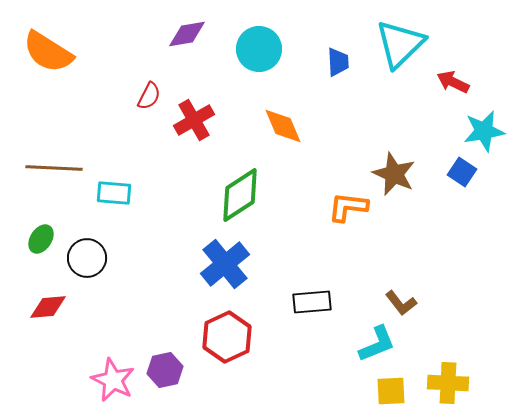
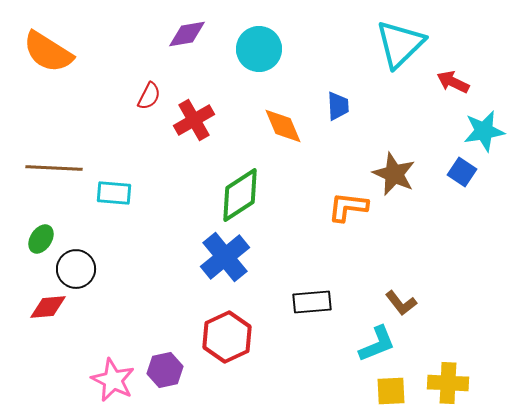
blue trapezoid: moved 44 px down
black circle: moved 11 px left, 11 px down
blue cross: moved 7 px up
